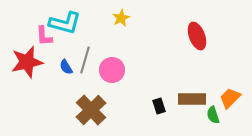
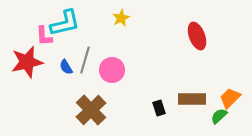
cyan L-shape: rotated 28 degrees counterclockwise
black rectangle: moved 2 px down
green semicircle: moved 6 px right, 1 px down; rotated 66 degrees clockwise
